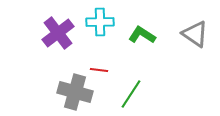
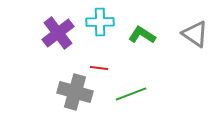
red line: moved 2 px up
green line: rotated 36 degrees clockwise
